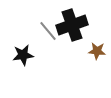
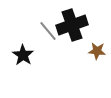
black star: rotated 30 degrees counterclockwise
